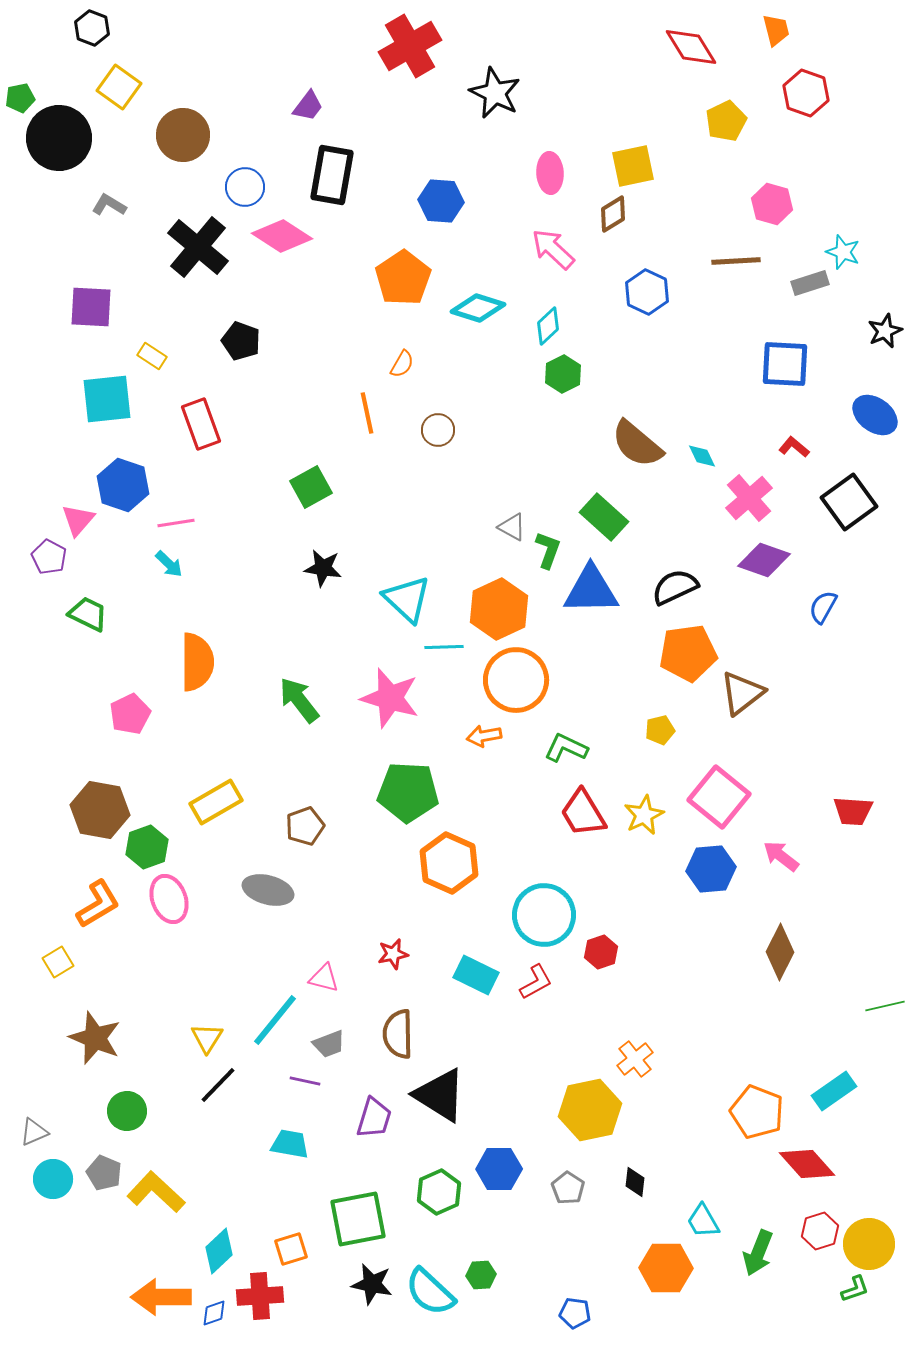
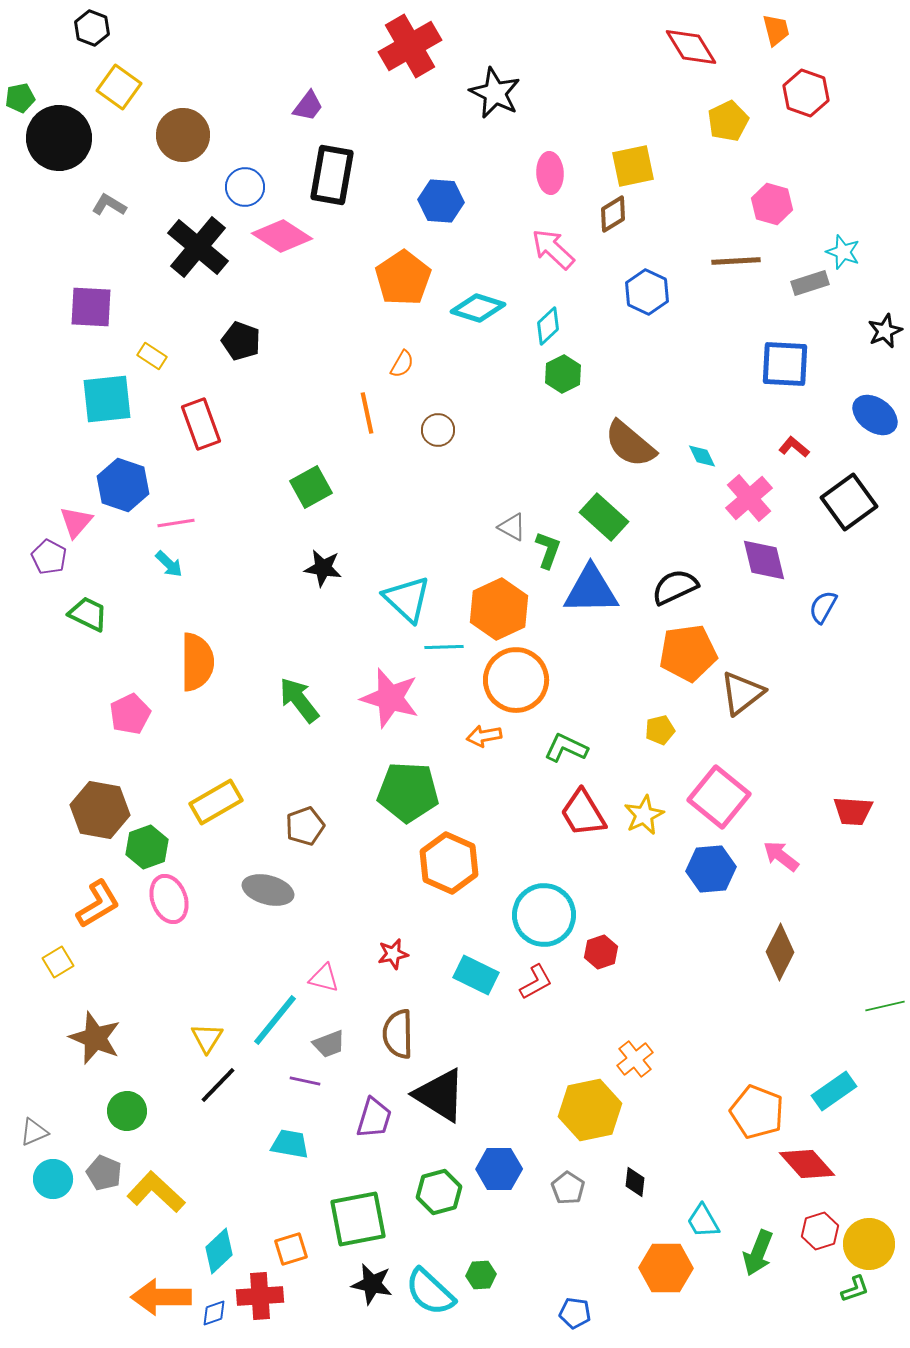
yellow pentagon at (726, 121): moved 2 px right
brown semicircle at (637, 444): moved 7 px left
pink triangle at (78, 520): moved 2 px left, 2 px down
purple diamond at (764, 560): rotated 57 degrees clockwise
green hexagon at (439, 1192): rotated 9 degrees clockwise
